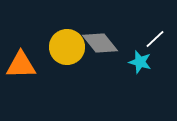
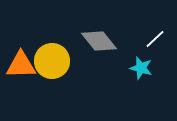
gray diamond: moved 1 px left, 2 px up
yellow circle: moved 15 px left, 14 px down
cyan star: moved 1 px right, 6 px down
